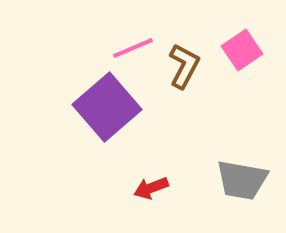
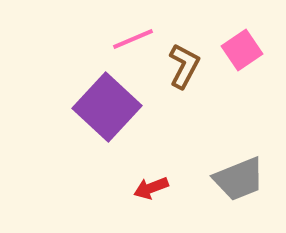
pink line: moved 9 px up
purple square: rotated 6 degrees counterclockwise
gray trapezoid: moved 3 px left, 1 px up; rotated 32 degrees counterclockwise
